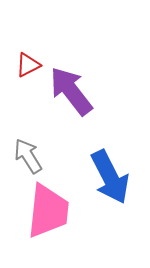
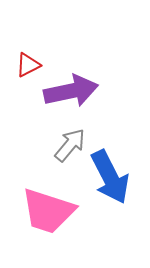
purple arrow: rotated 116 degrees clockwise
gray arrow: moved 42 px right, 11 px up; rotated 72 degrees clockwise
pink trapezoid: rotated 102 degrees clockwise
